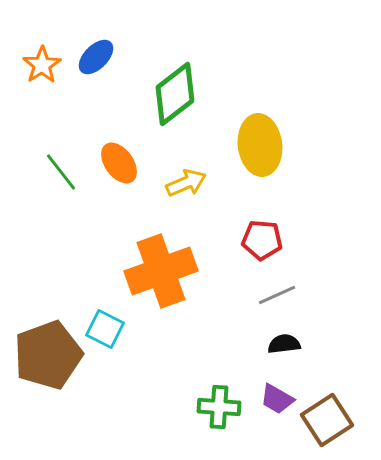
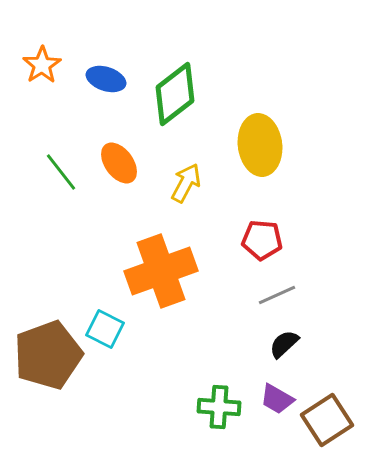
blue ellipse: moved 10 px right, 22 px down; rotated 63 degrees clockwise
yellow arrow: rotated 39 degrees counterclockwise
black semicircle: rotated 36 degrees counterclockwise
